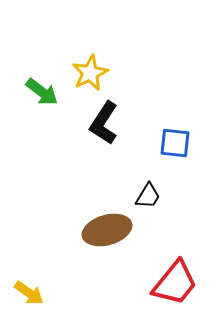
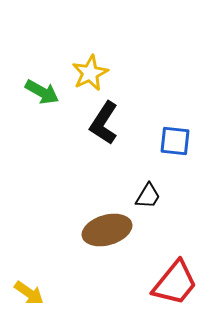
green arrow: rotated 8 degrees counterclockwise
blue square: moved 2 px up
